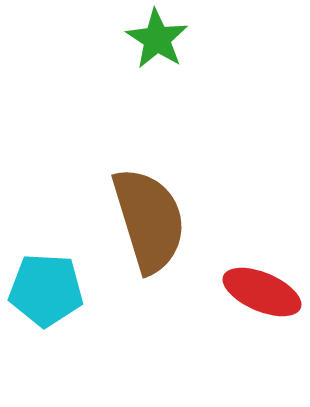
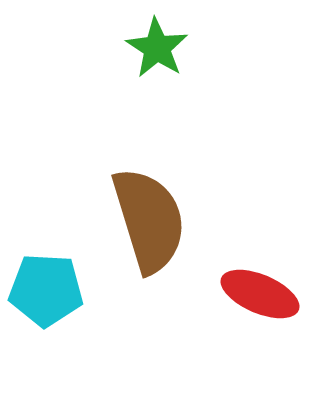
green star: moved 9 px down
red ellipse: moved 2 px left, 2 px down
